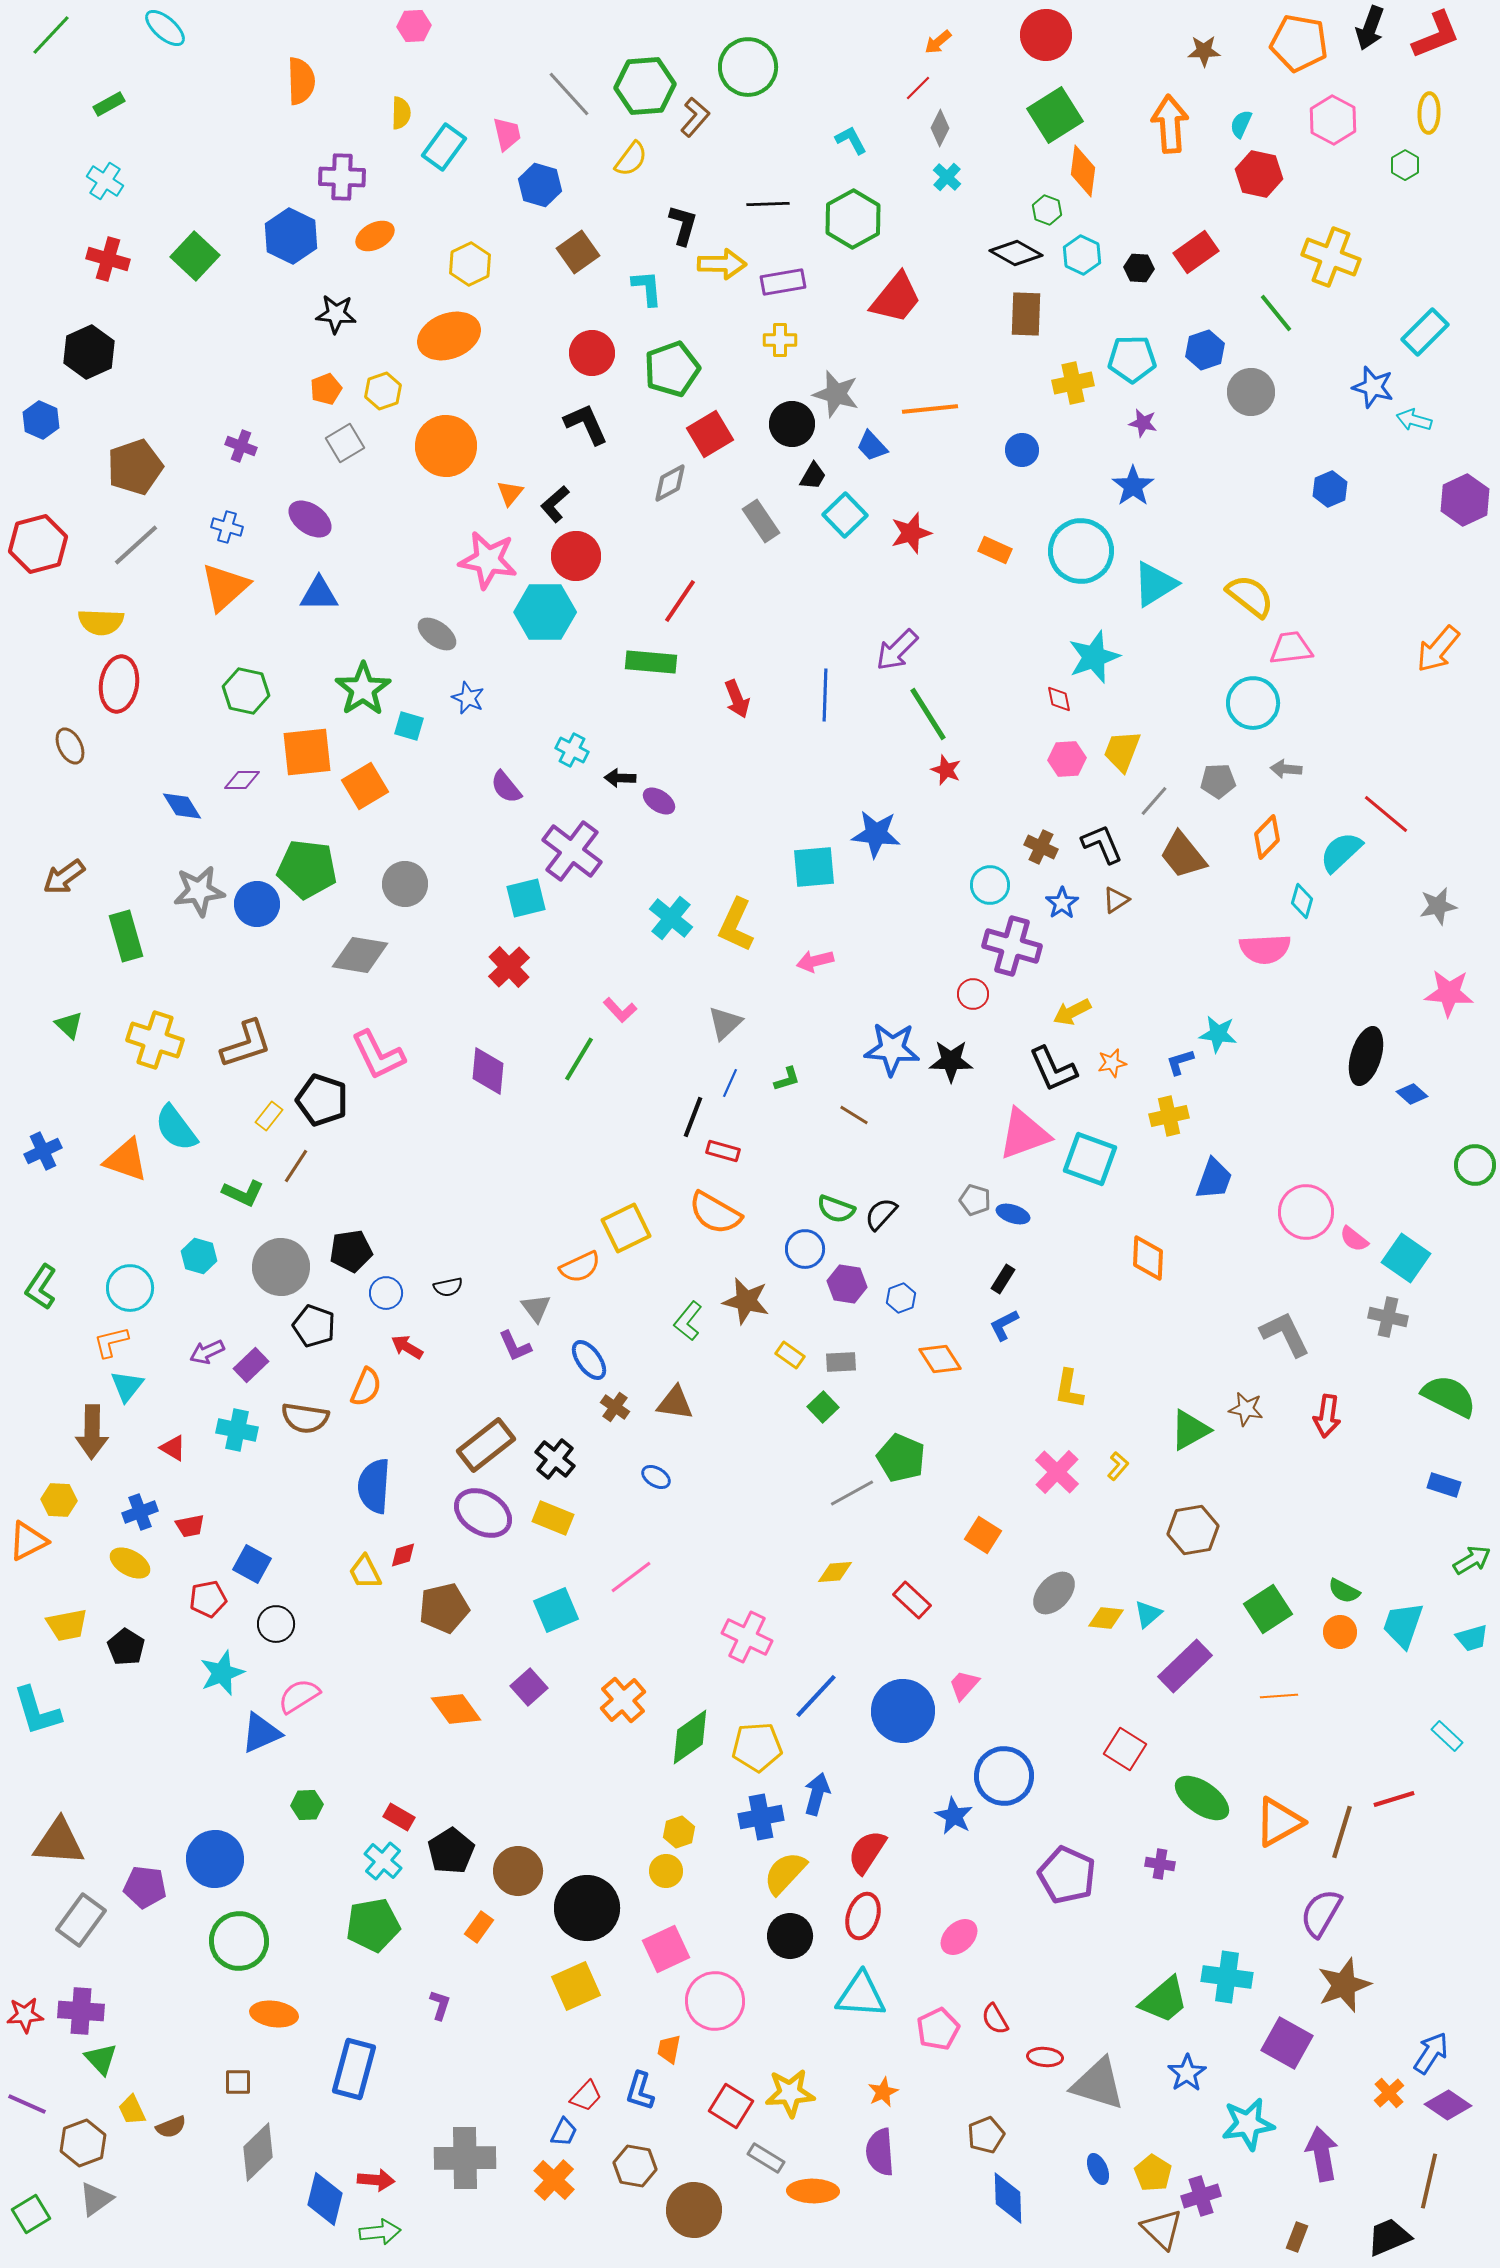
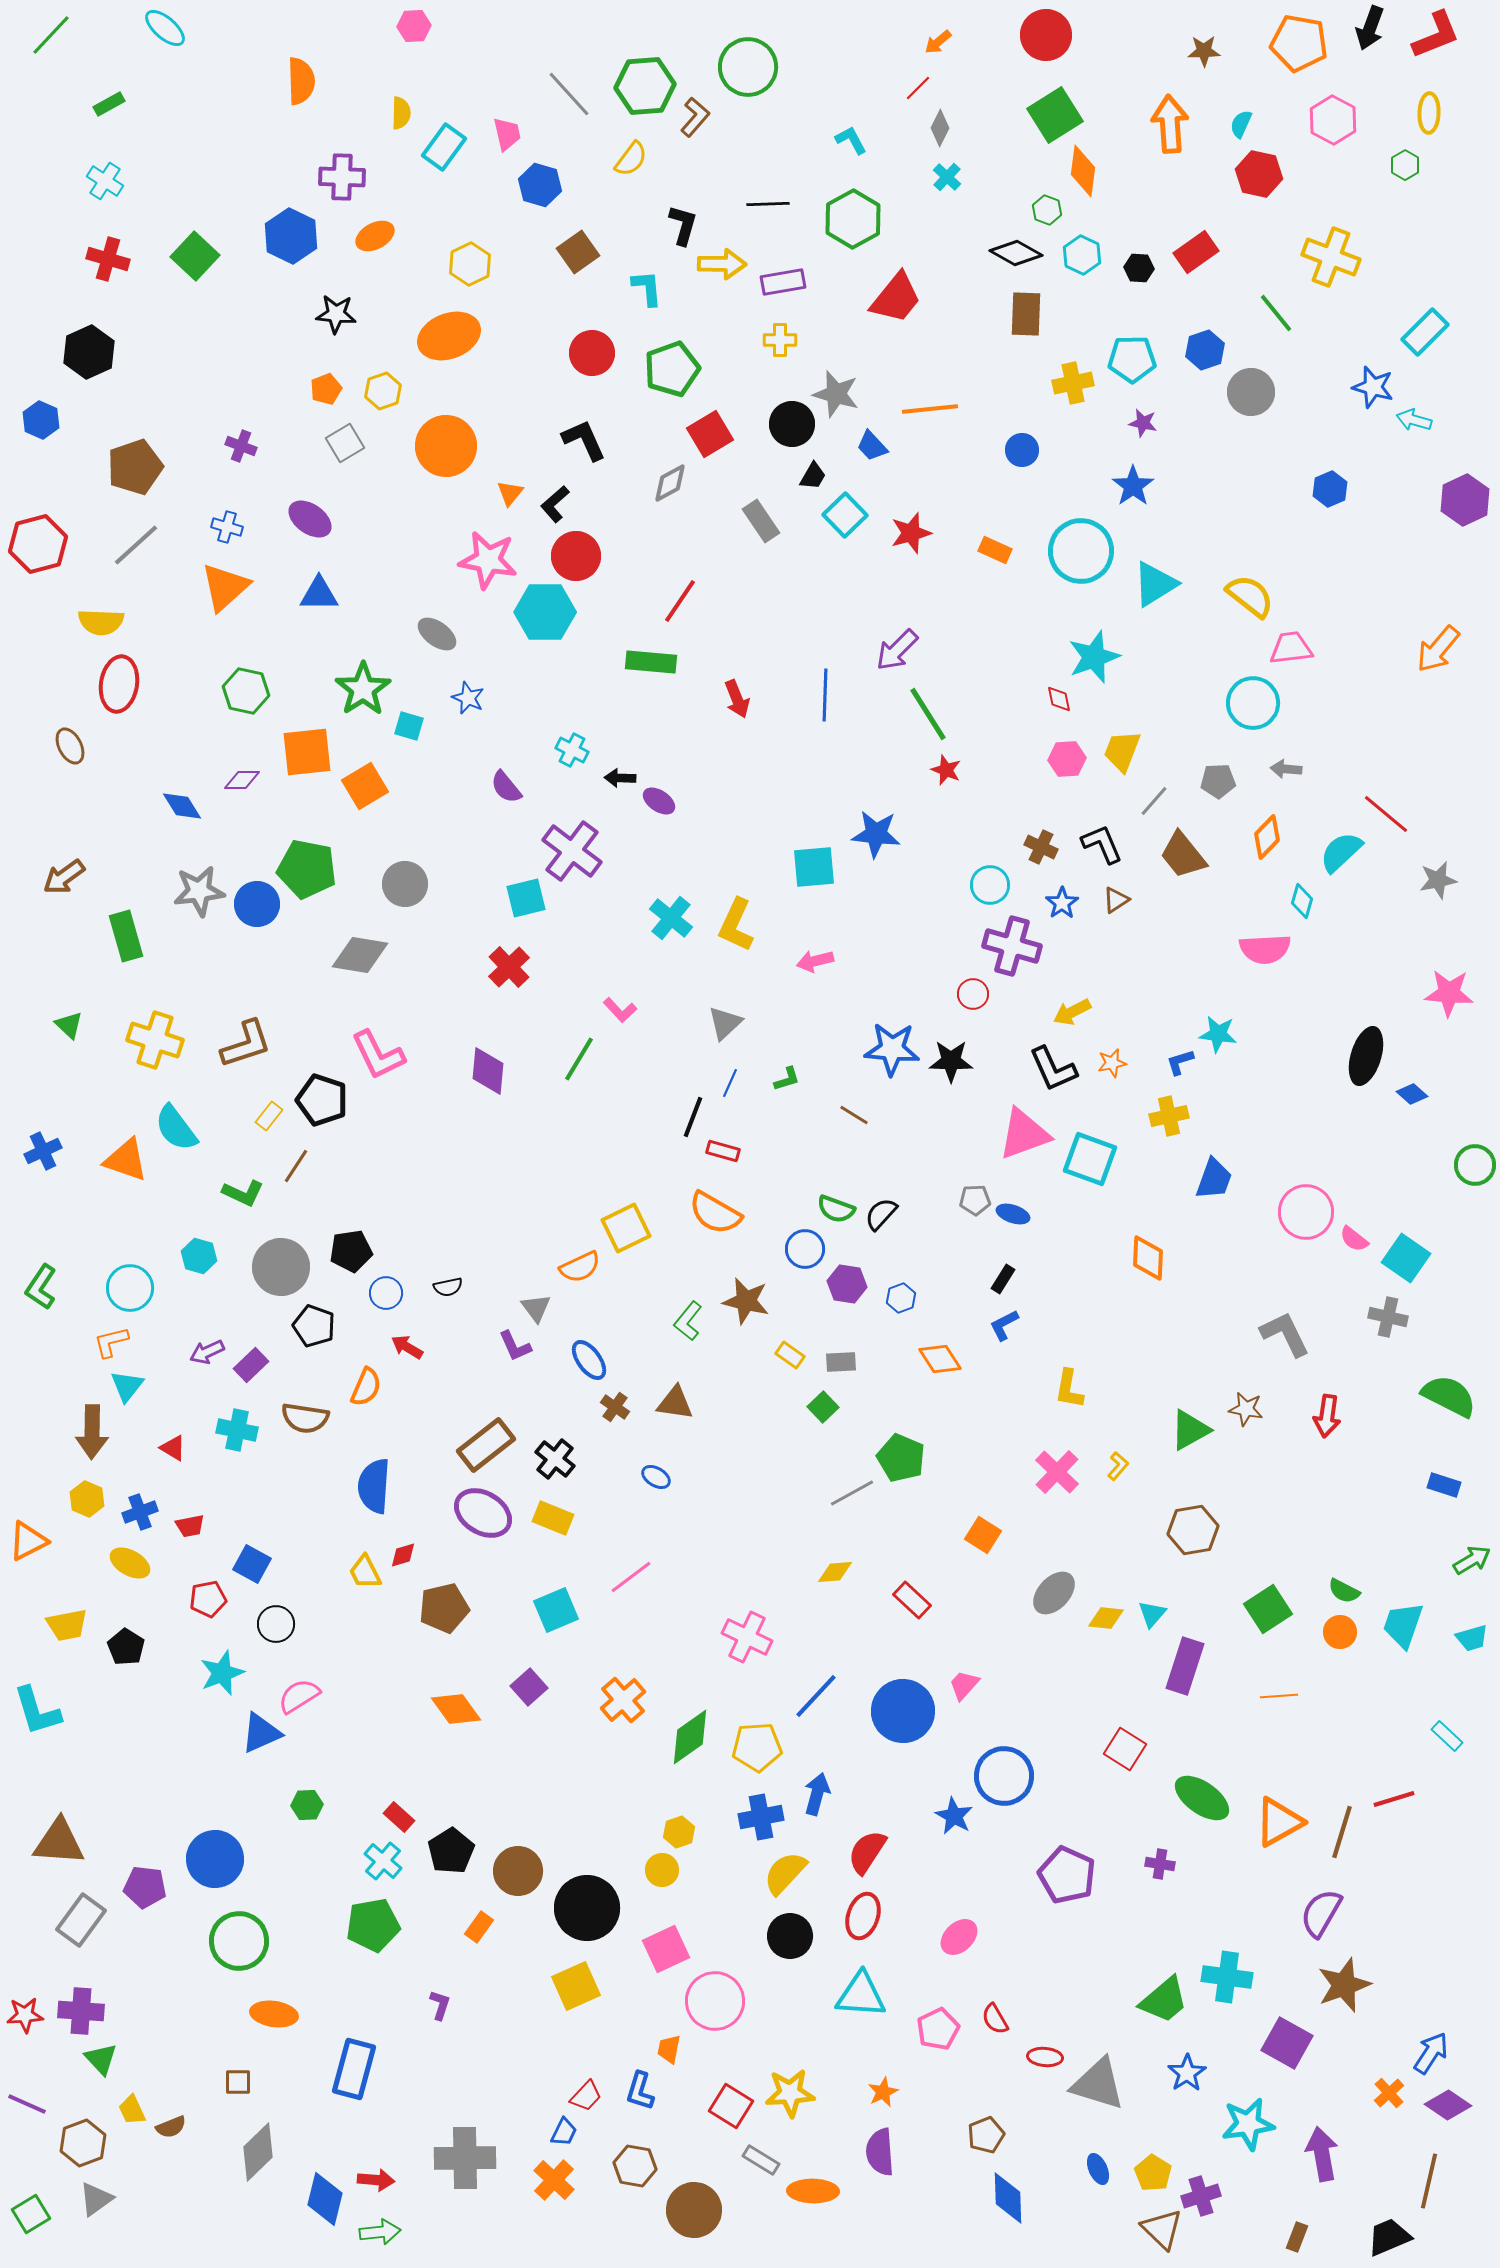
black L-shape at (586, 424): moved 2 px left, 16 px down
green pentagon at (307, 869): rotated 4 degrees clockwise
gray star at (1438, 906): moved 26 px up
gray pentagon at (975, 1200): rotated 20 degrees counterclockwise
yellow hexagon at (59, 1500): moved 28 px right, 1 px up; rotated 20 degrees clockwise
cyan triangle at (1148, 1614): moved 4 px right; rotated 8 degrees counterclockwise
purple rectangle at (1185, 1666): rotated 28 degrees counterclockwise
red rectangle at (399, 1817): rotated 12 degrees clockwise
yellow circle at (666, 1871): moved 4 px left, 1 px up
gray rectangle at (766, 2158): moved 5 px left, 2 px down
